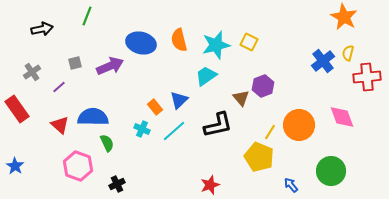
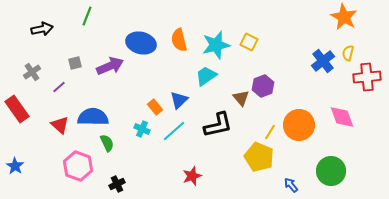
red star: moved 18 px left, 9 px up
